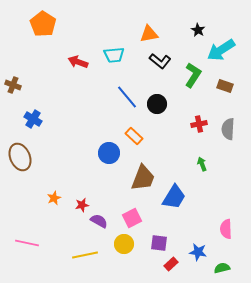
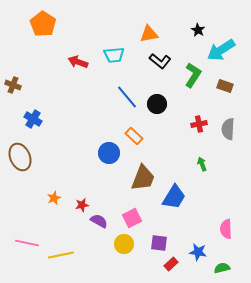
yellow line: moved 24 px left
